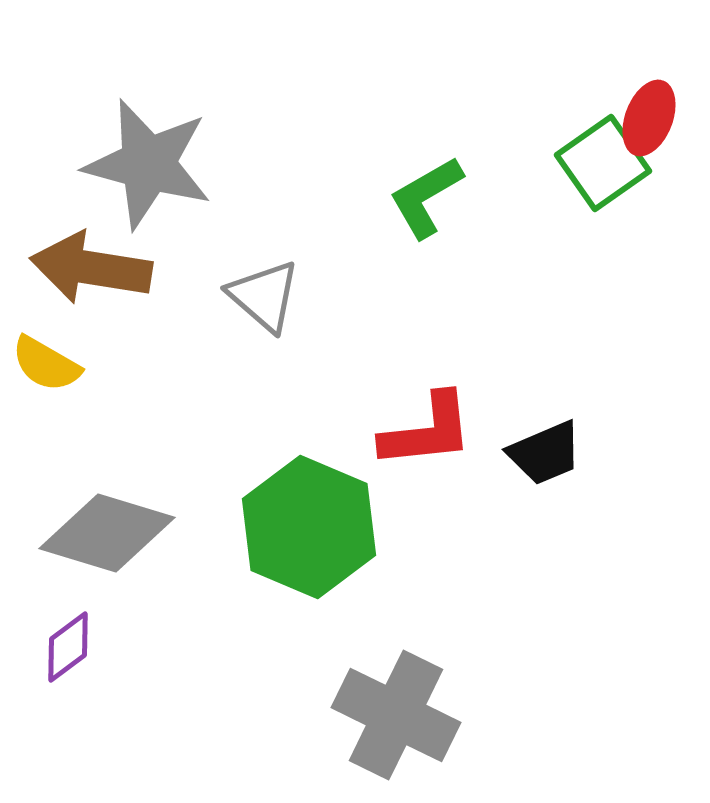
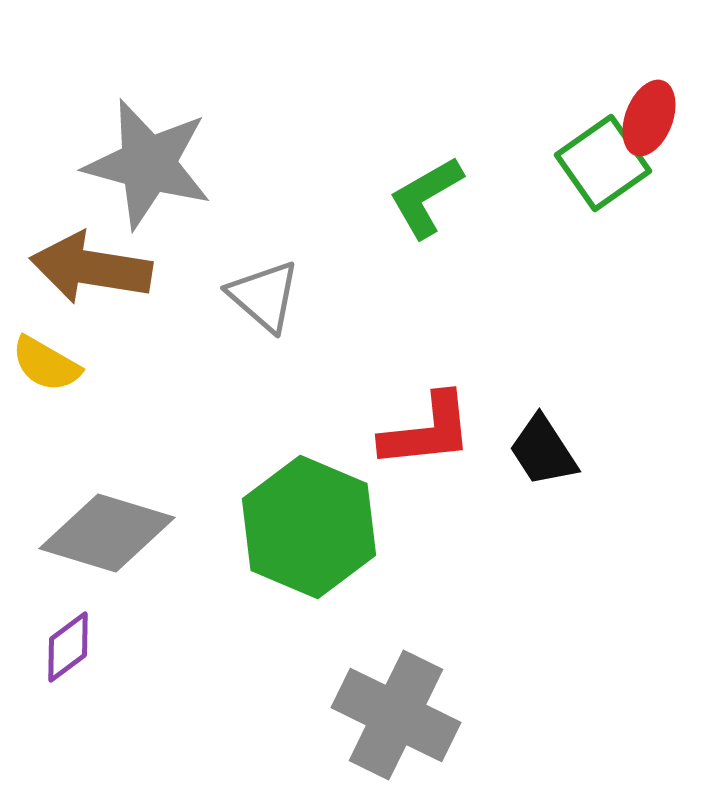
black trapezoid: moved 2 px left, 2 px up; rotated 80 degrees clockwise
